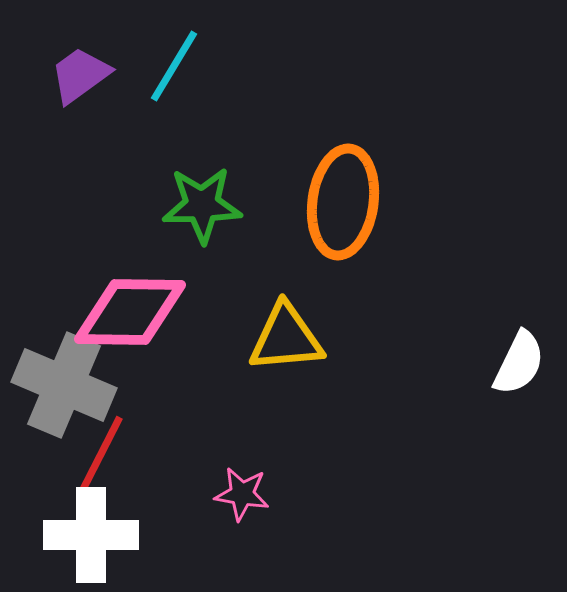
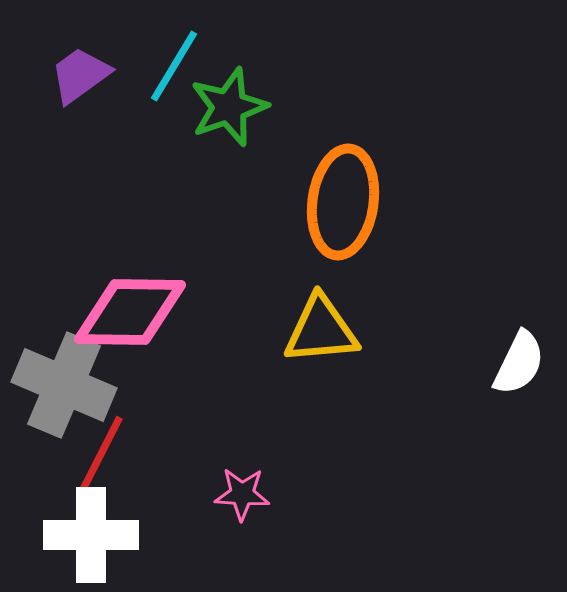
green star: moved 27 px right, 98 px up; rotated 18 degrees counterclockwise
yellow triangle: moved 35 px right, 8 px up
pink star: rotated 6 degrees counterclockwise
